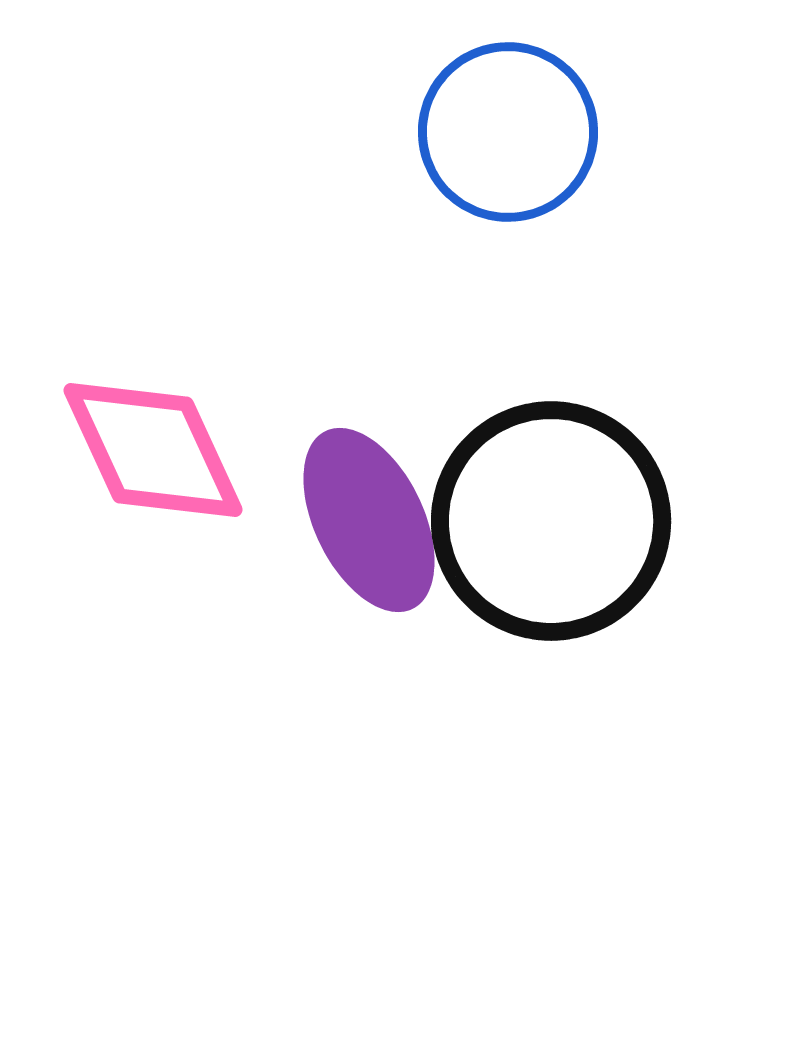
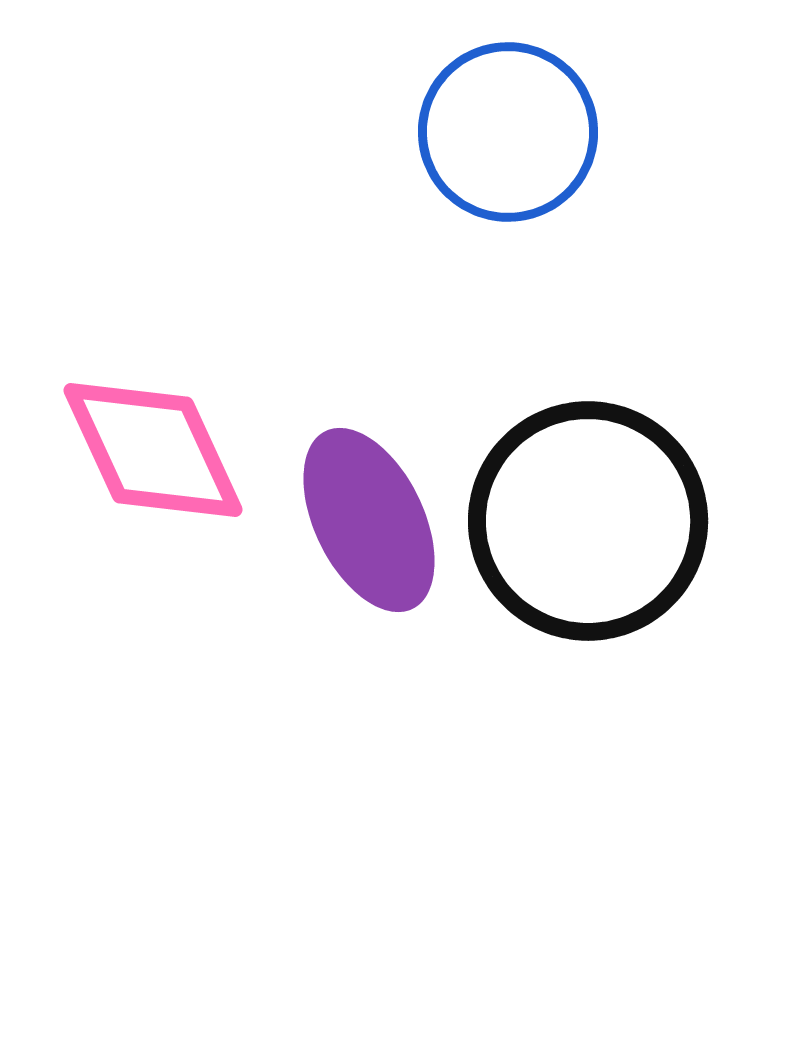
black circle: moved 37 px right
